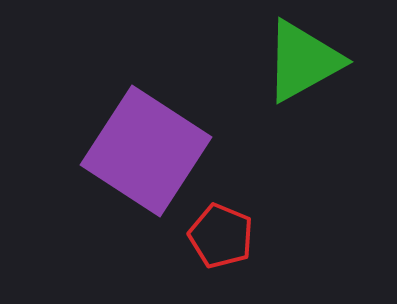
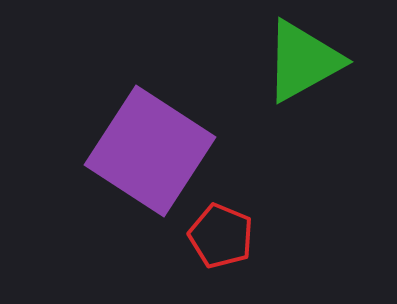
purple square: moved 4 px right
